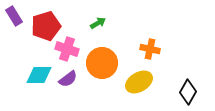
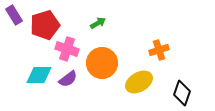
purple rectangle: moved 1 px up
red pentagon: moved 1 px left, 1 px up
orange cross: moved 9 px right, 1 px down; rotated 30 degrees counterclockwise
black diamond: moved 6 px left, 1 px down; rotated 10 degrees counterclockwise
